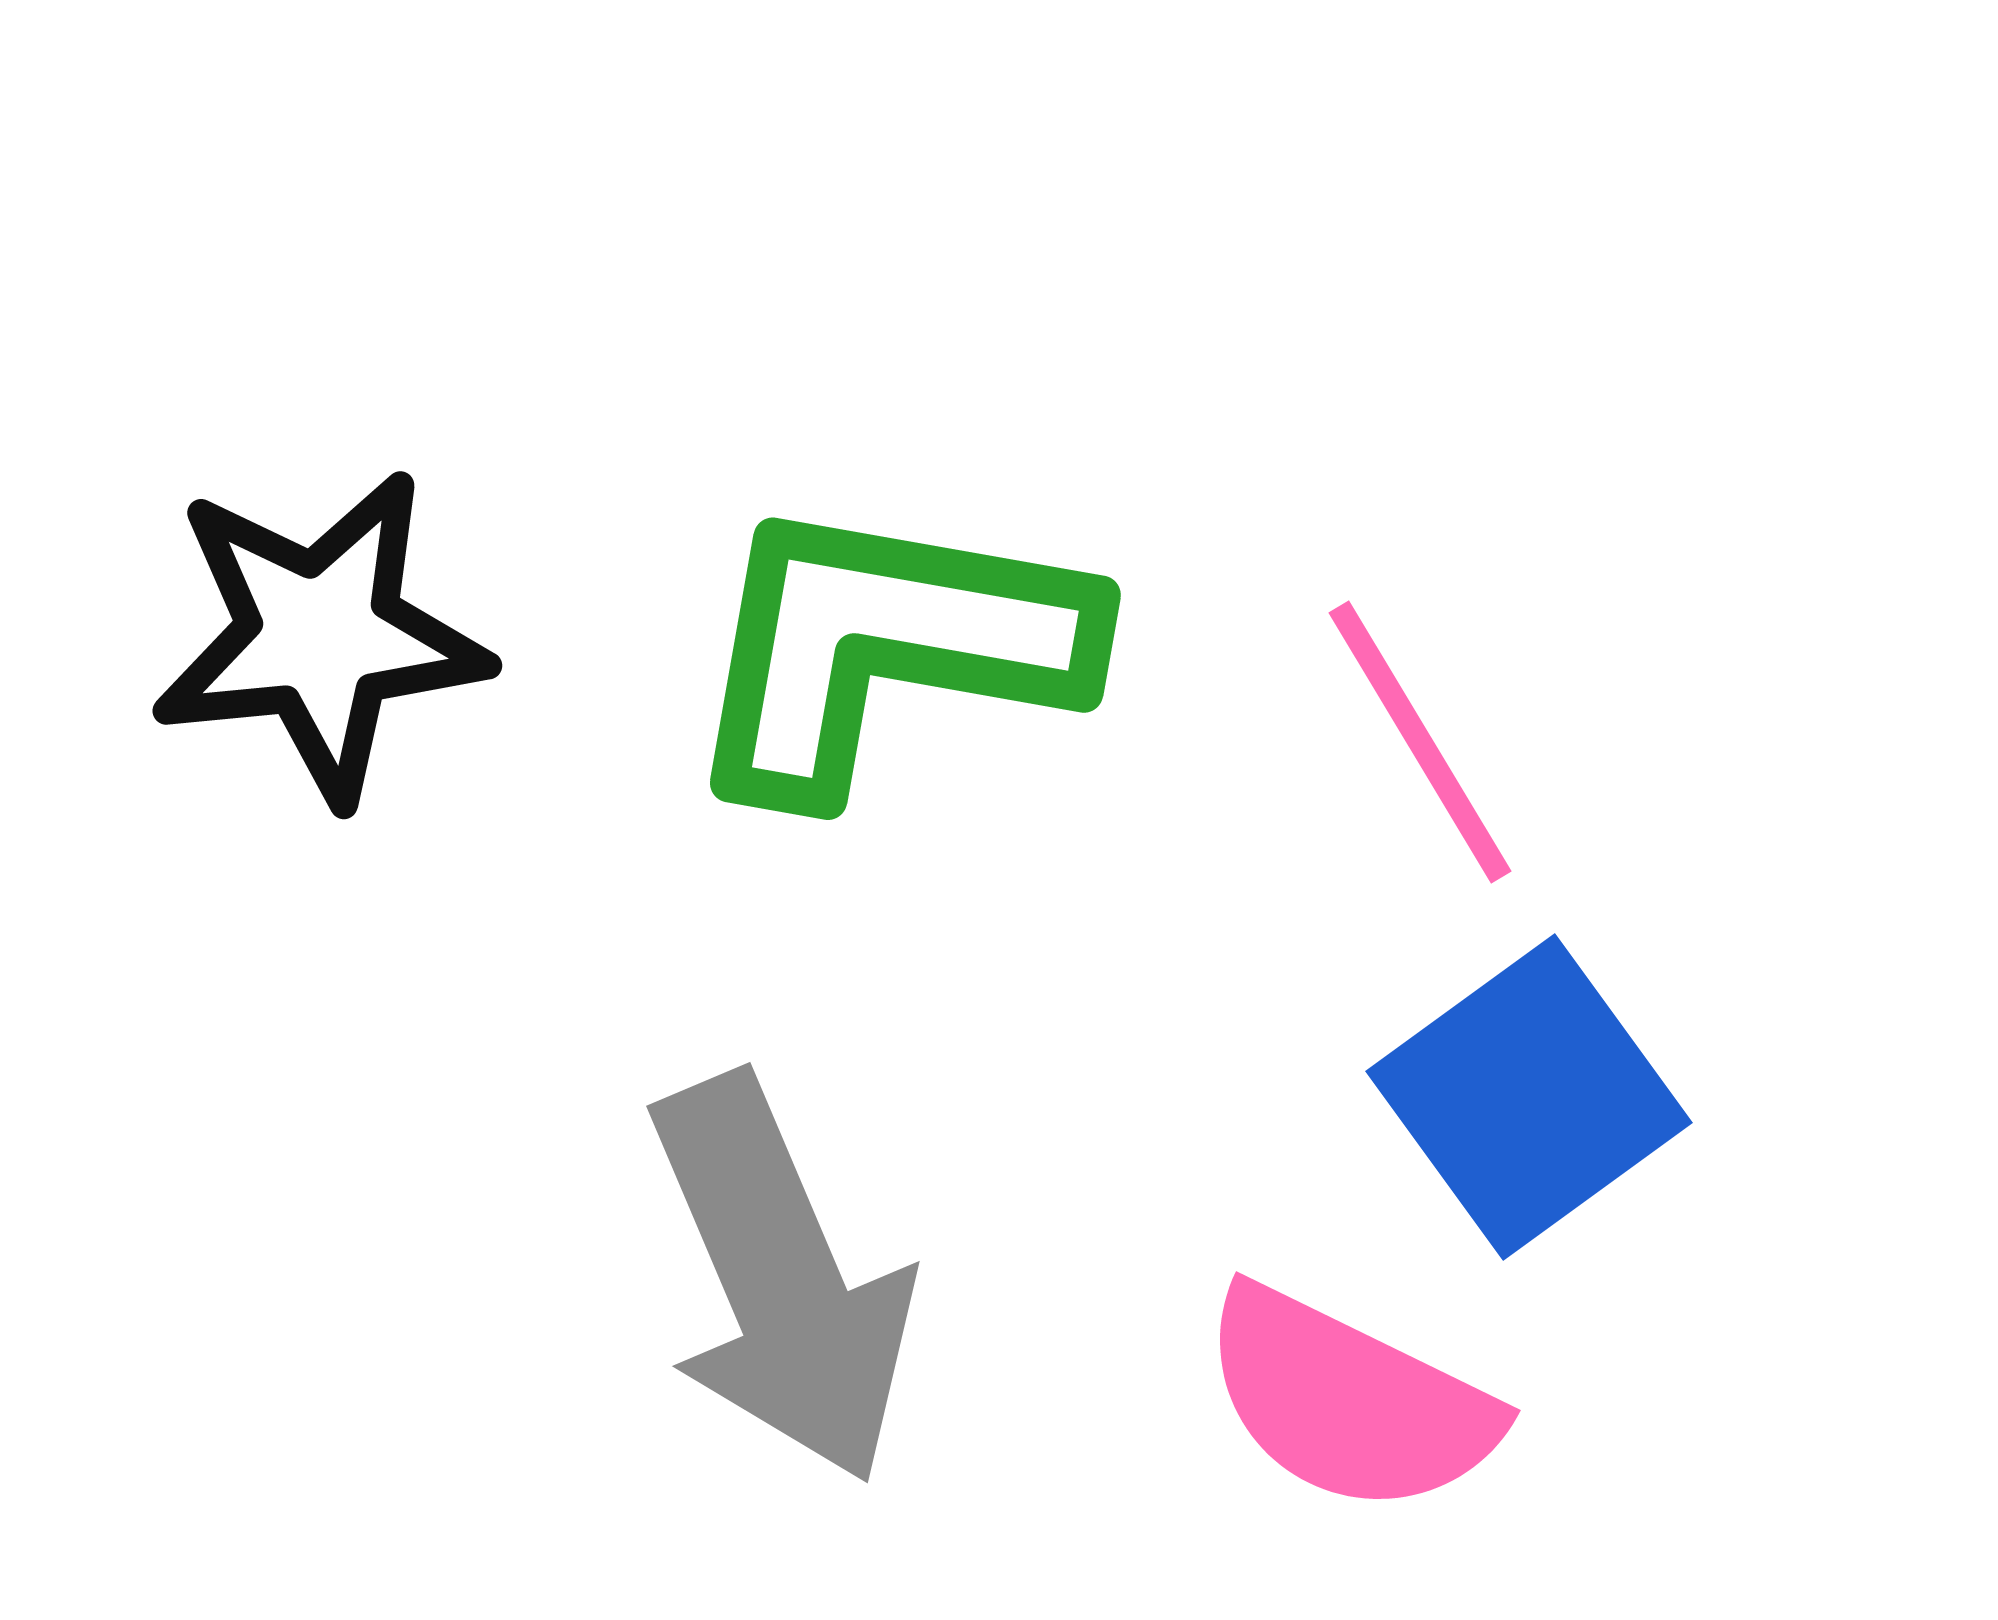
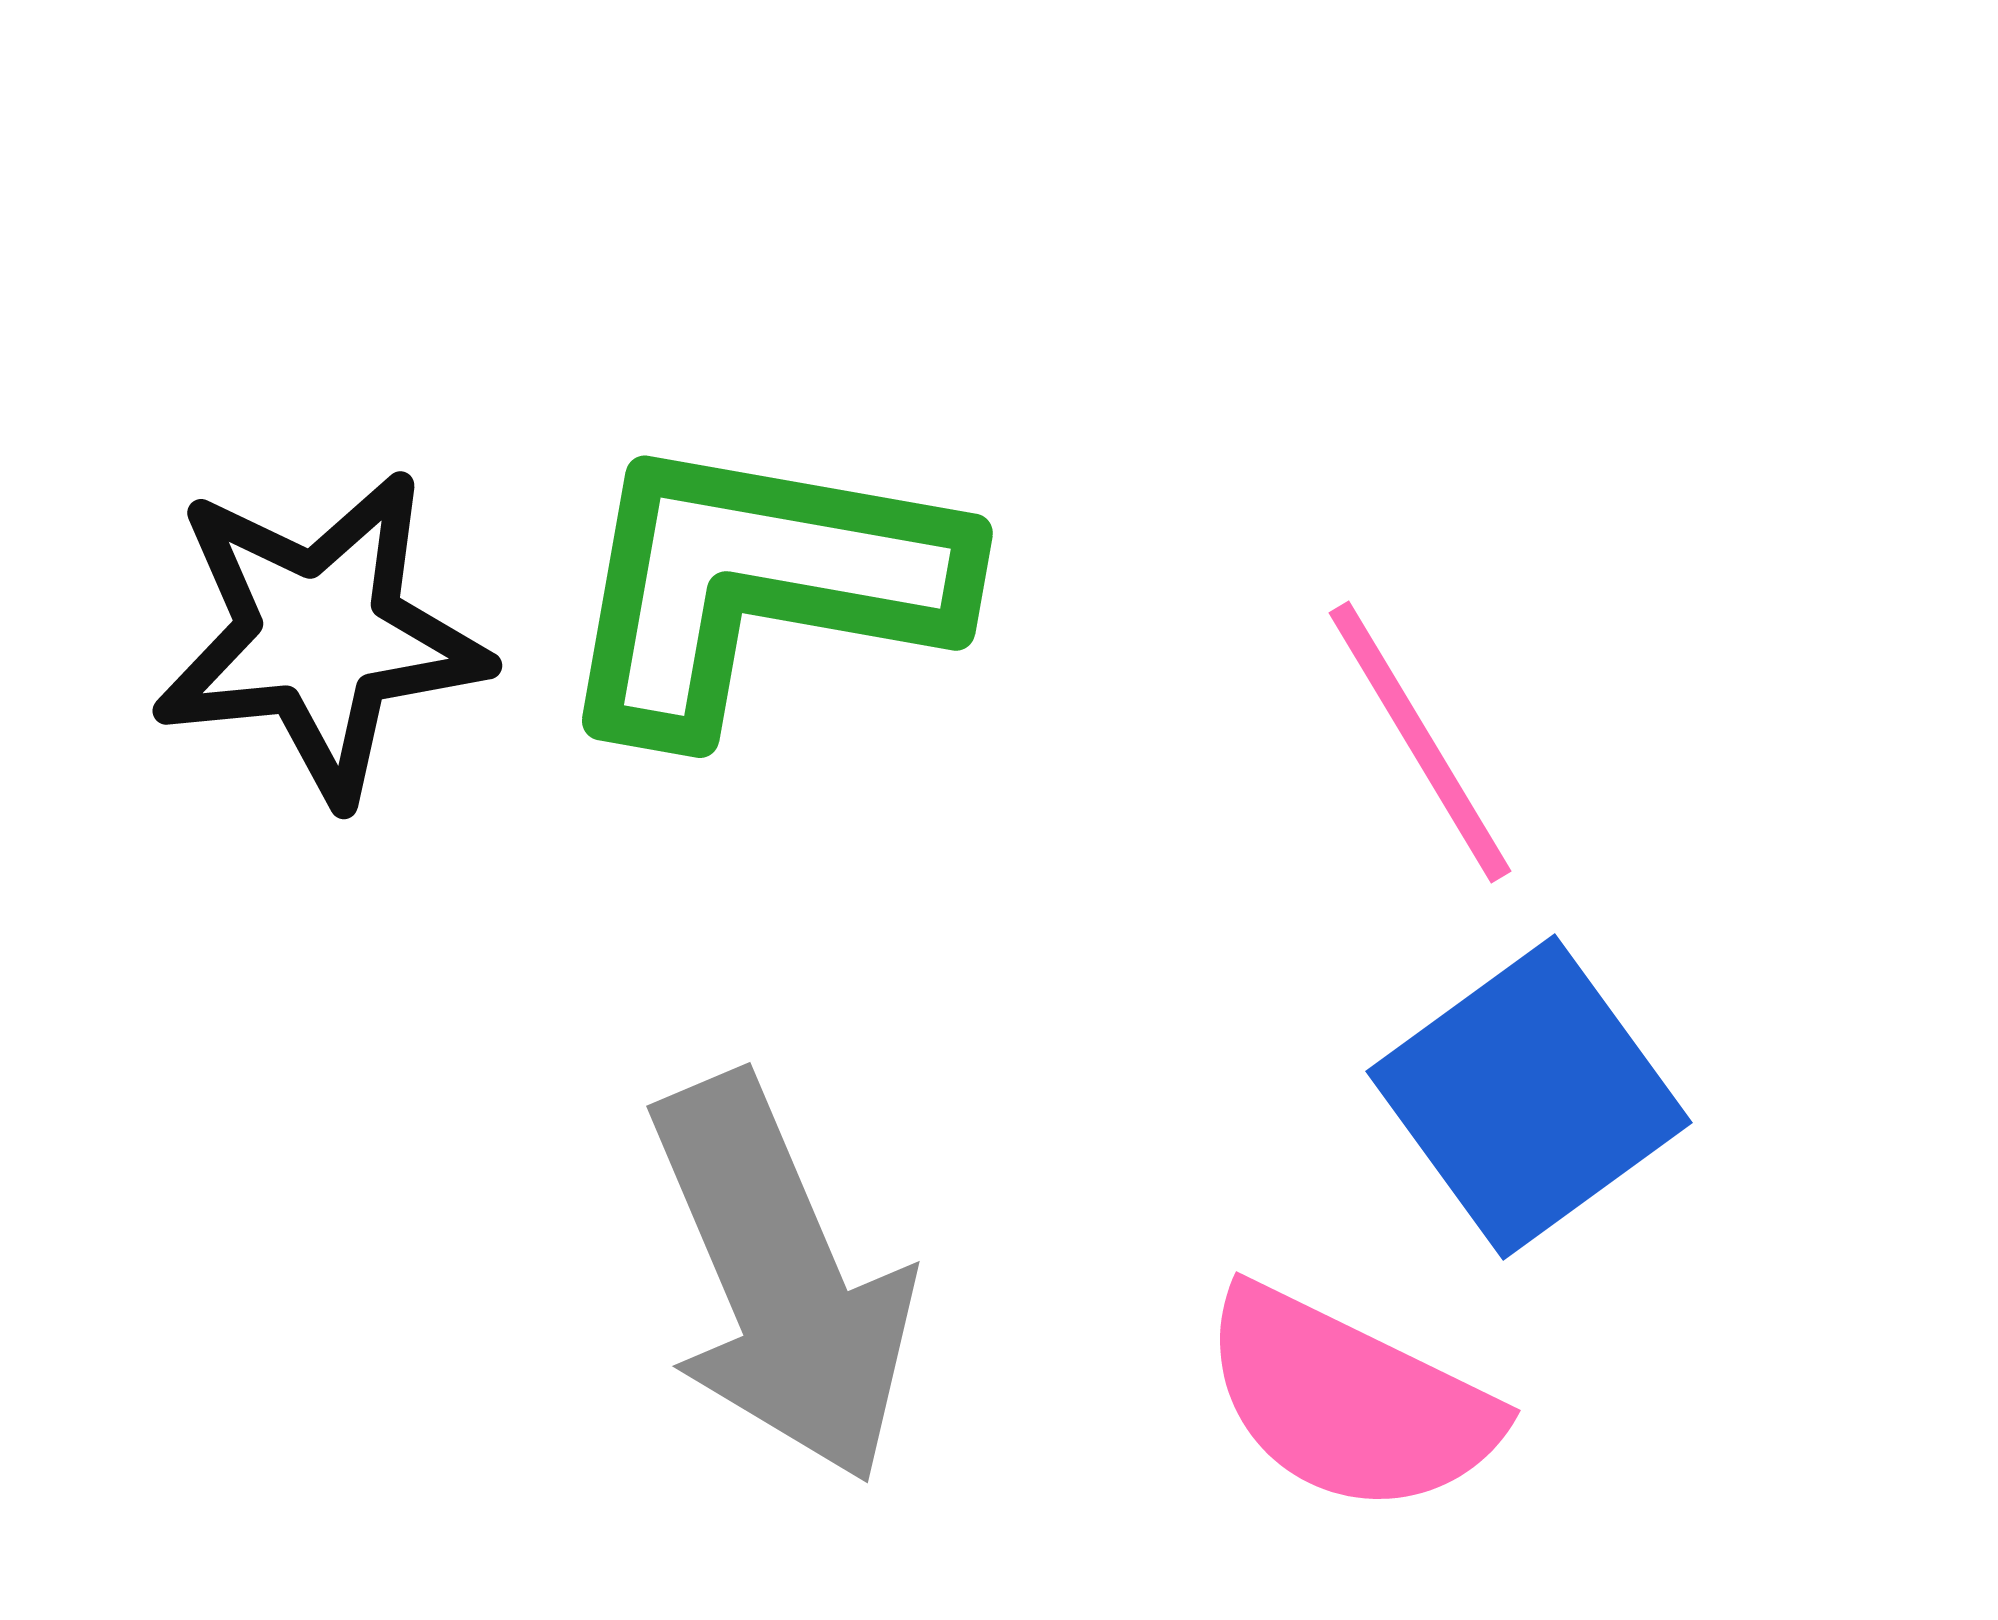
green L-shape: moved 128 px left, 62 px up
